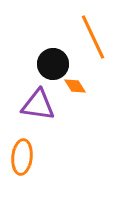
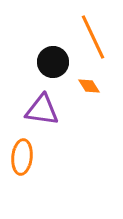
black circle: moved 2 px up
orange diamond: moved 14 px right
purple triangle: moved 4 px right, 5 px down
